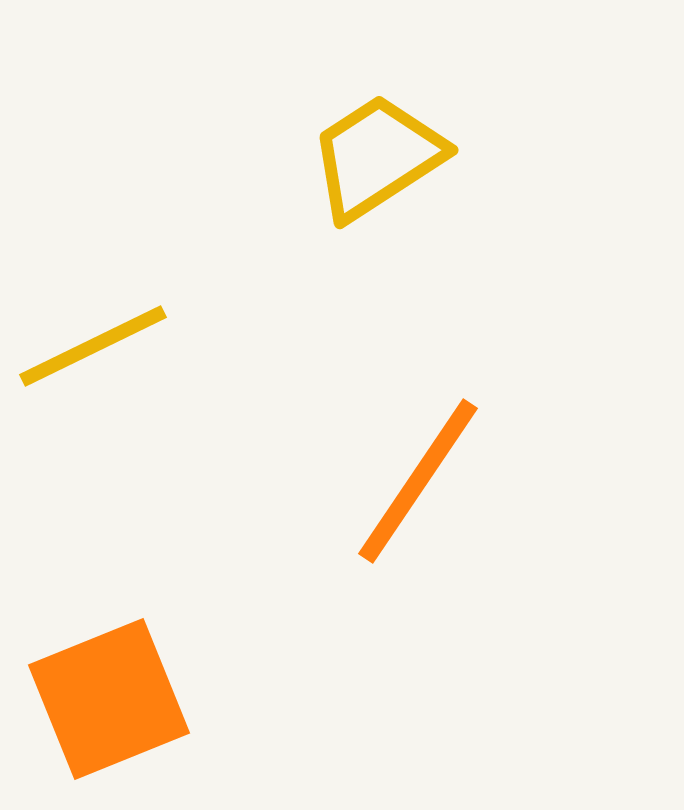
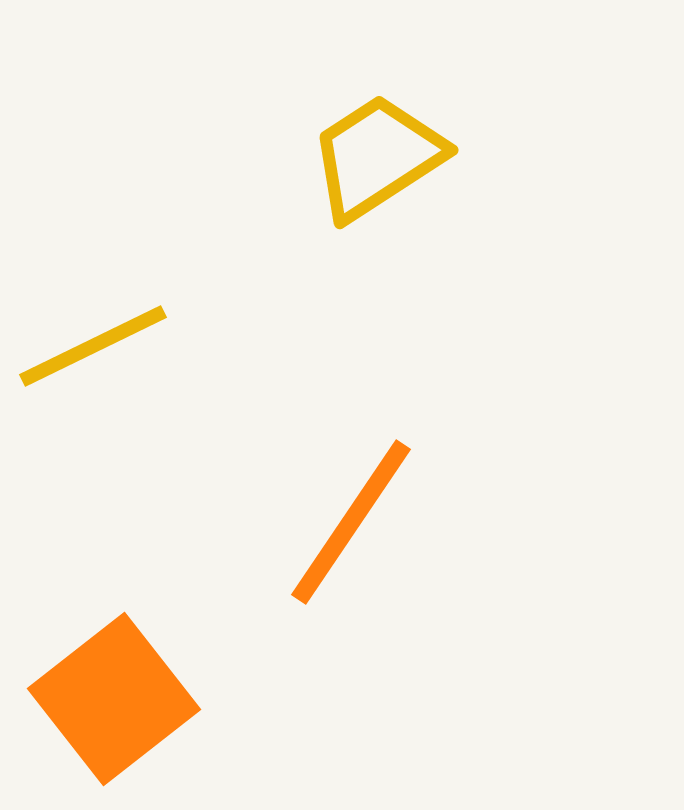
orange line: moved 67 px left, 41 px down
orange square: moved 5 px right; rotated 16 degrees counterclockwise
